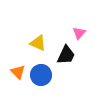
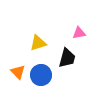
pink triangle: rotated 40 degrees clockwise
yellow triangle: rotated 42 degrees counterclockwise
black trapezoid: moved 1 px right, 3 px down; rotated 10 degrees counterclockwise
